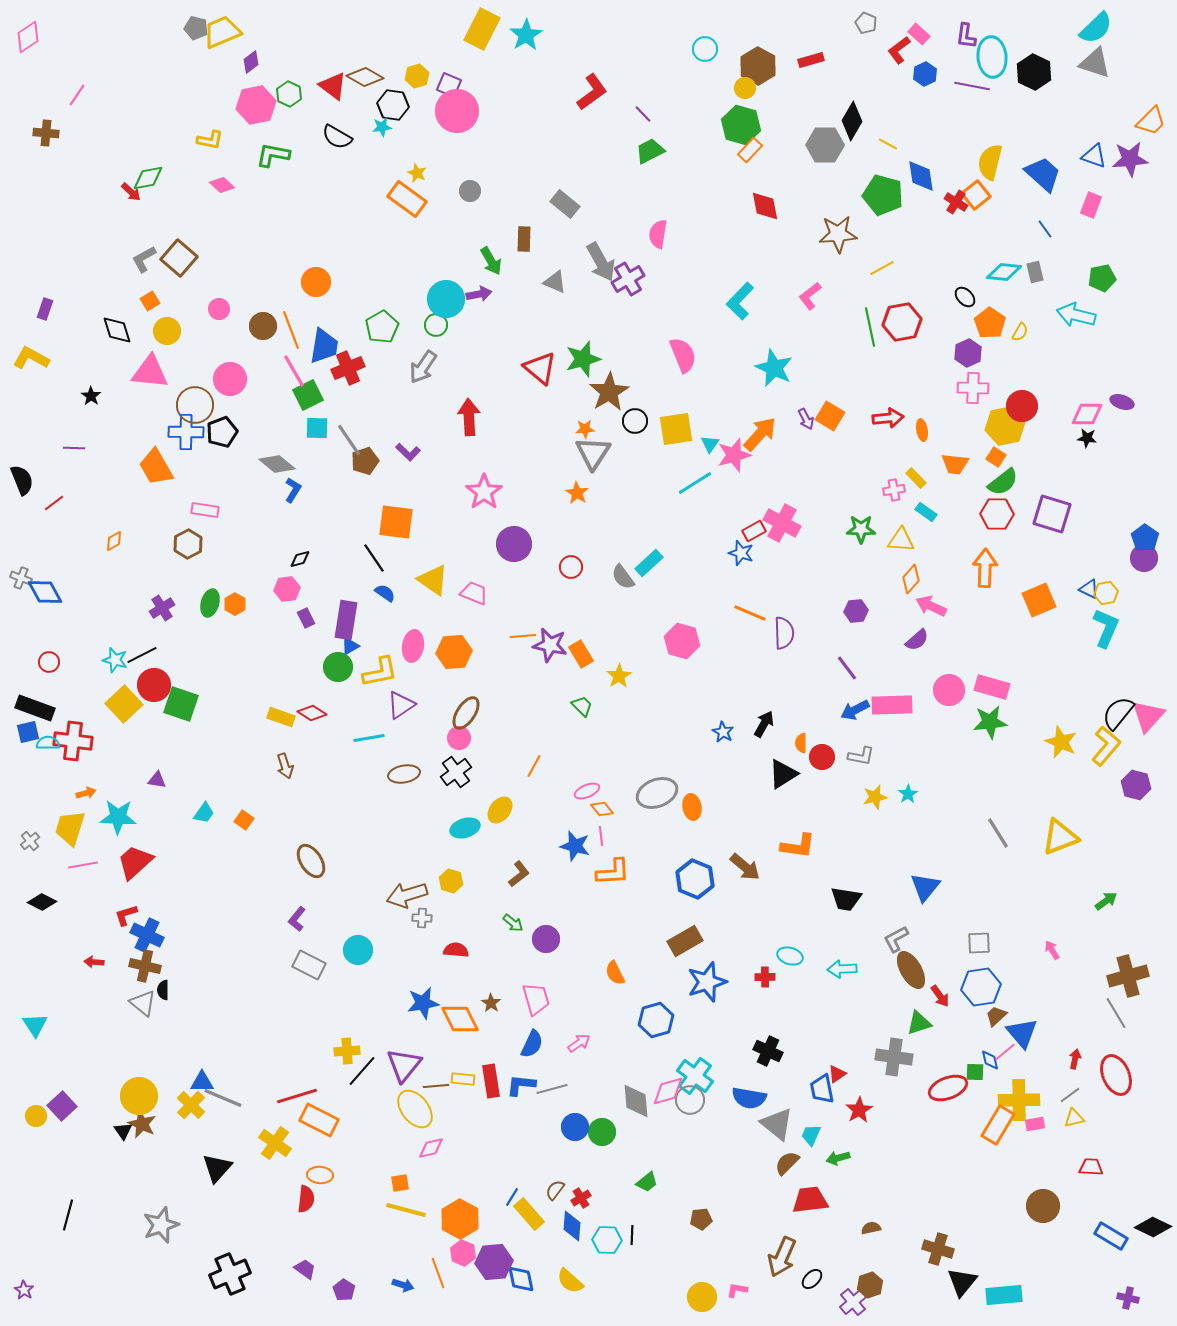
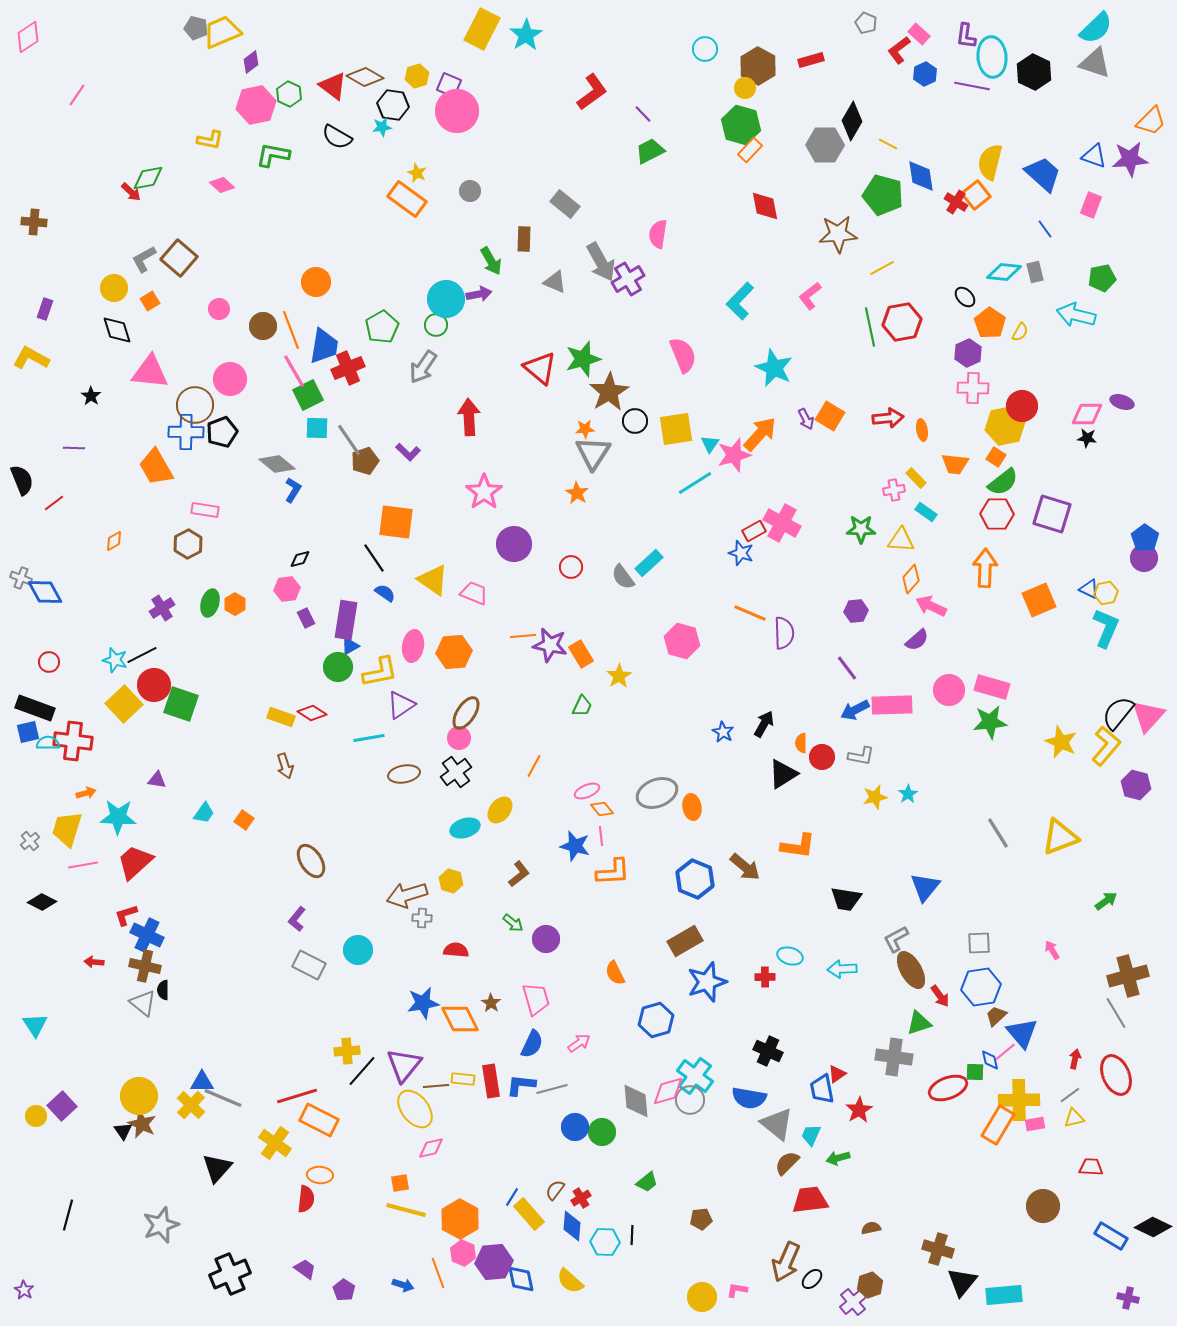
brown cross at (46, 133): moved 12 px left, 89 px down
yellow circle at (167, 331): moved 53 px left, 43 px up
green trapezoid at (582, 706): rotated 70 degrees clockwise
yellow trapezoid at (70, 828): moved 3 px left, 1 px down
cyan hexagon at (607, 1240): moved 2 px left, 2 px down
brown arrow at (782, 1257): moved 4 px right, 5 px down
